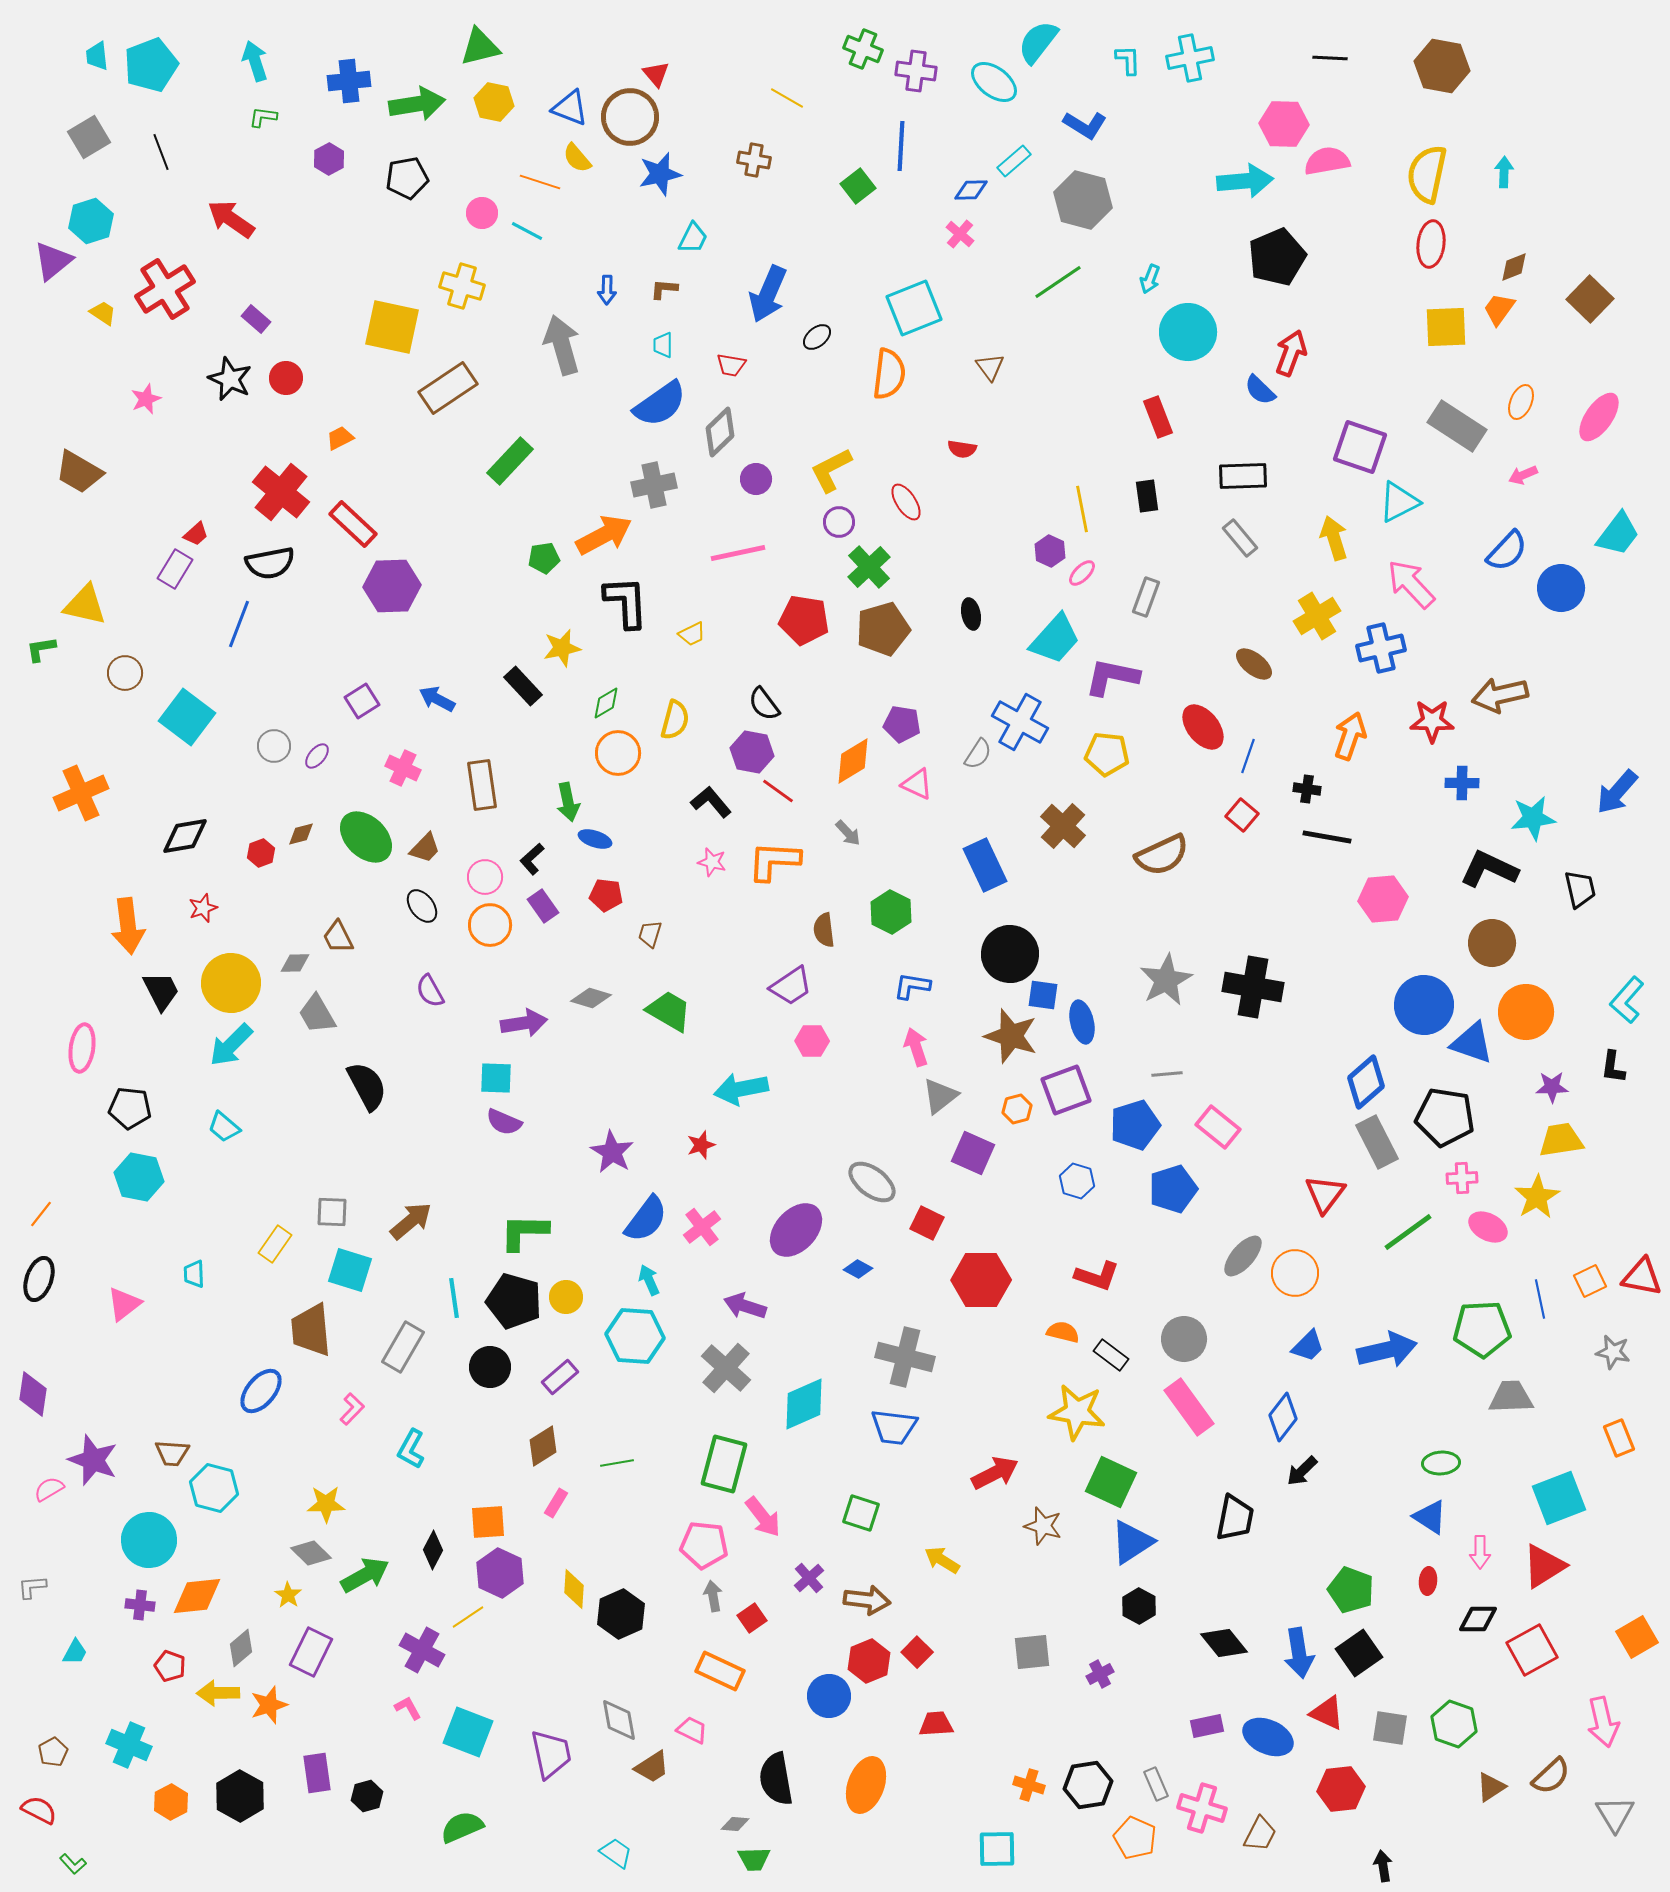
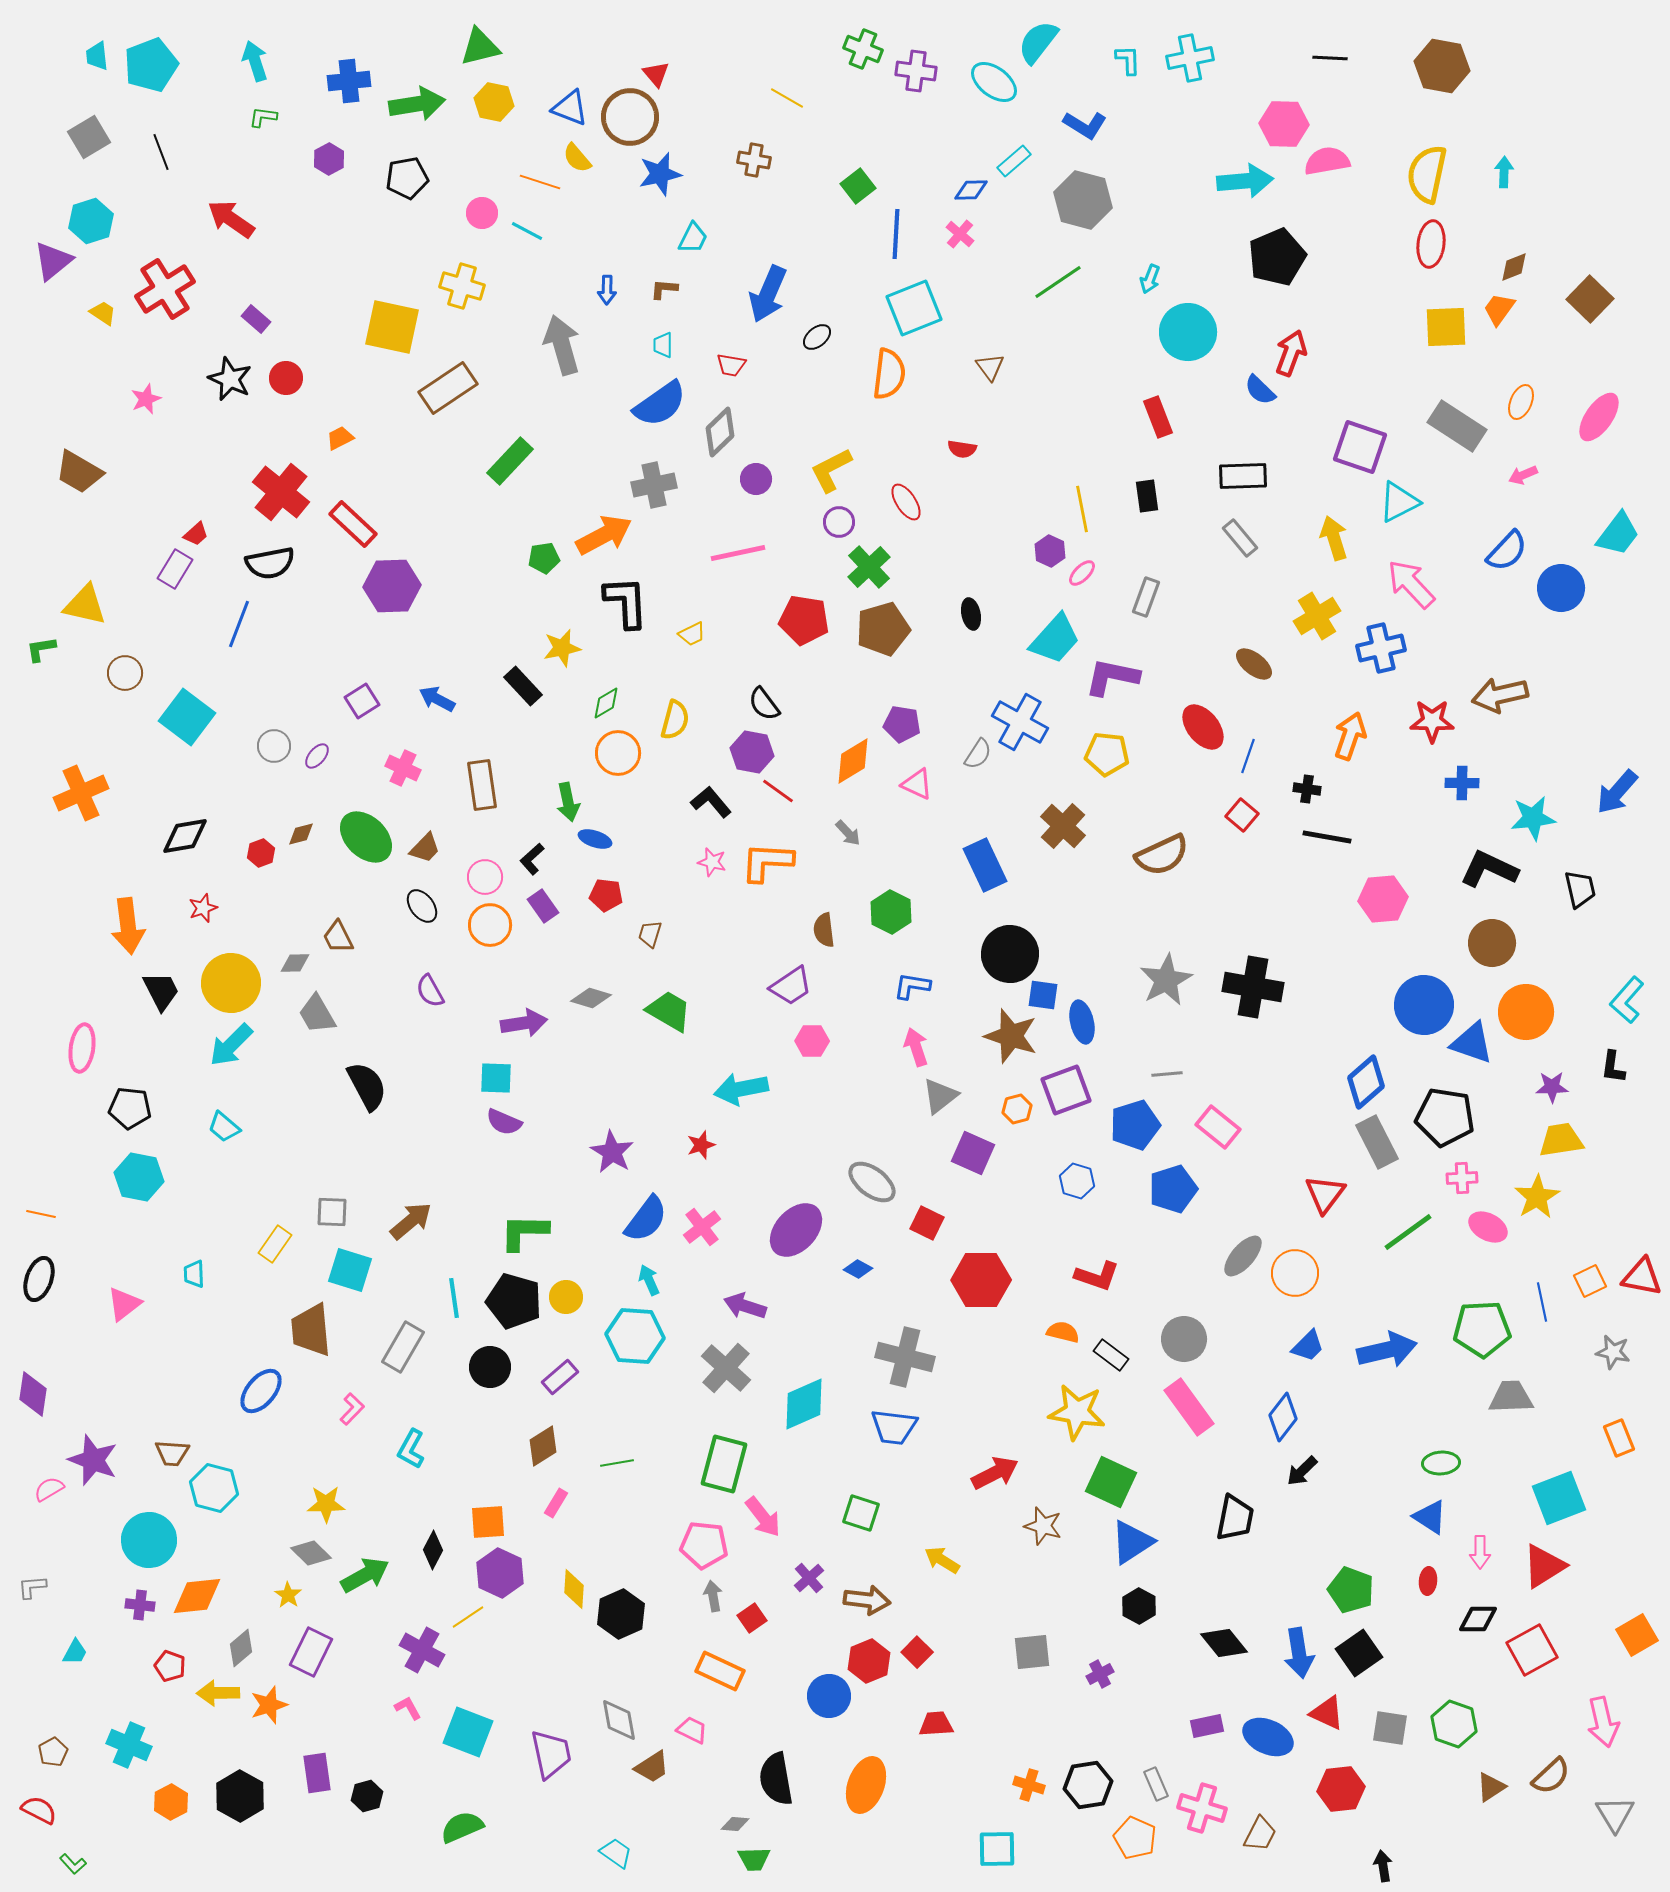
blue line at (901, 146): moved 5 px left, 88 px down
orange L-shape at (774, 861): moved 7 px left, 1 px down
orange line at (41, 1214): rotated 64 degrees clockwise
blue line at (1540, 1299): moved 2 px right, 3 px down
orange square at (1637, 1637): moved 2 px up
